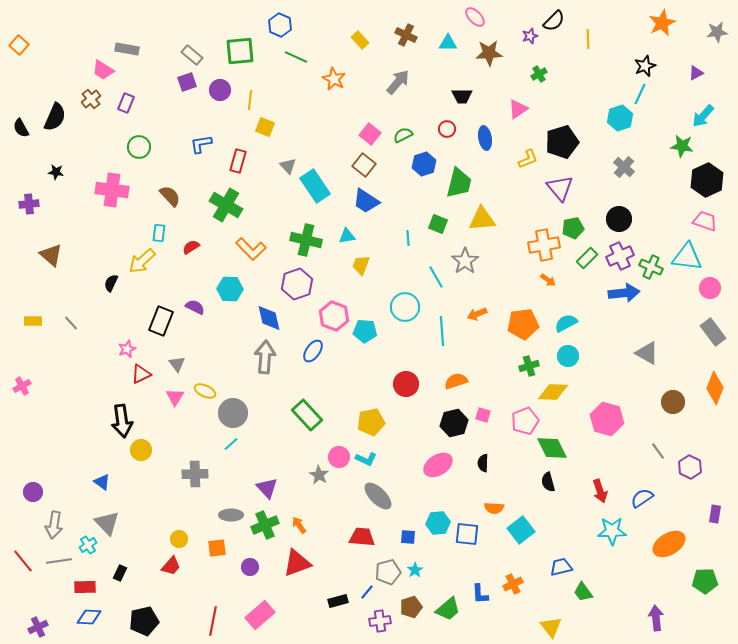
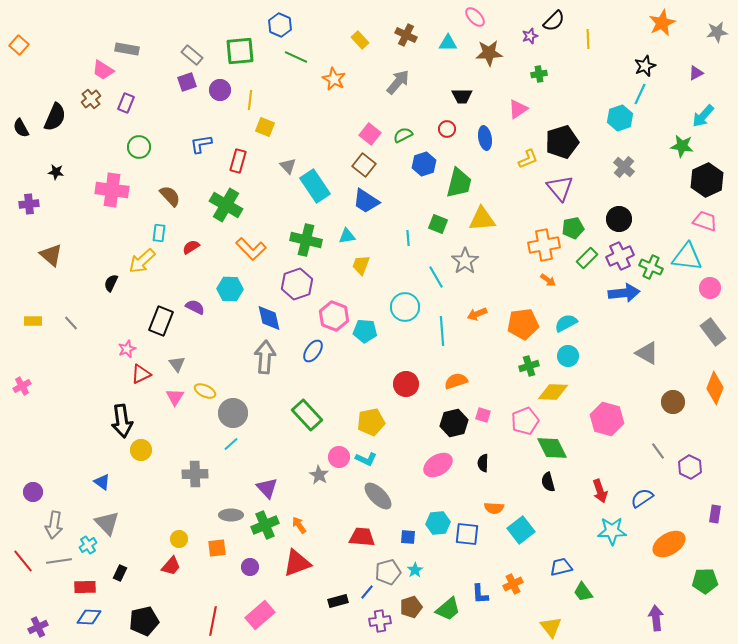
green cross at (539, 74): rotated 21 degrees clockwise
